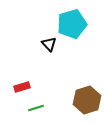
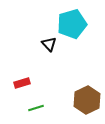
red rectangle: moved 4 px up
brown hexagon: rotated 8 degrees counterclockwise
